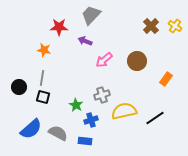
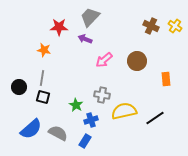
gray trapezoid: moved 1 px left, 2 px down
brown cross: rotated 21 degrees counterclockwise
purple arrow: moved 2 px up
orange rectangle: rotated 40 degrees counterclockwise
gray cross: rotated 28 degrees clockwise
blue rectangle: rotated 64 degrees counterclockwise
